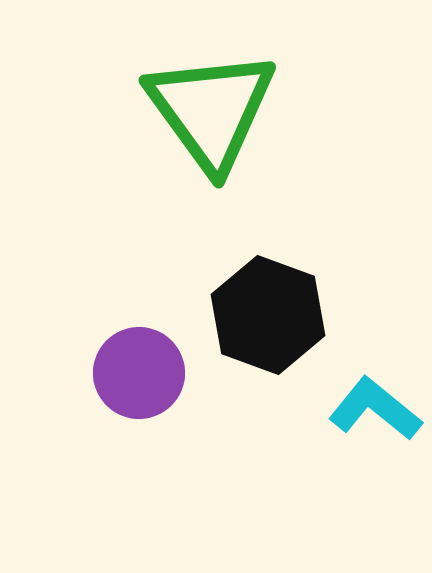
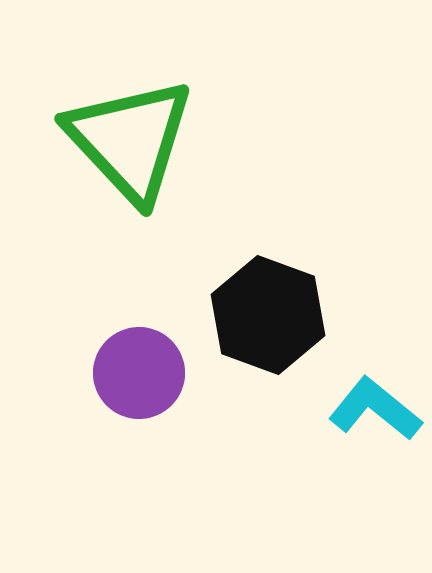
green triangle: moved 81 px left, 30 px down; rotated 7 degrees counterclockwise
